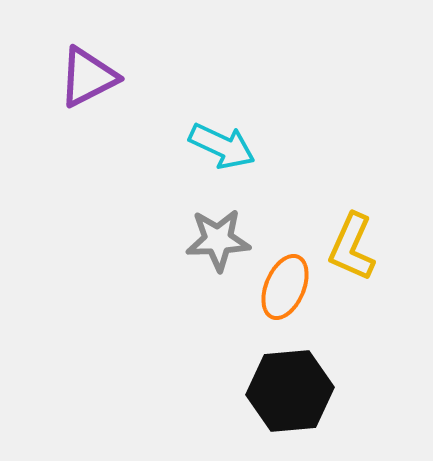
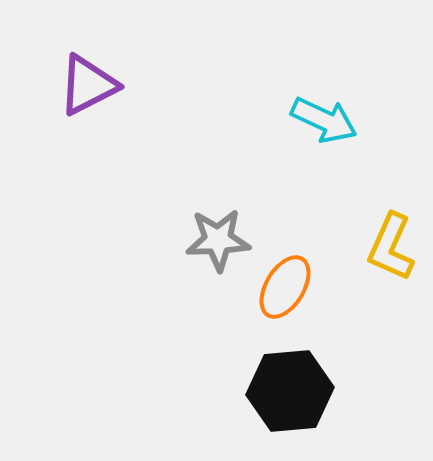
purple triangle: moved 8 px down
cyan arrow: moved 102 px right, 26 px up
yellow L-shape: moved 39 px right
orange ellipse: rotated 8 degrees clockwise
